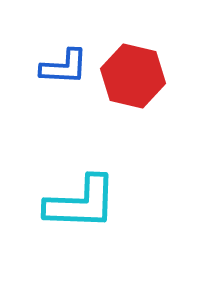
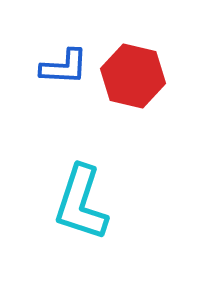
cyan L-shape: rotated 106 degrees clockwise
